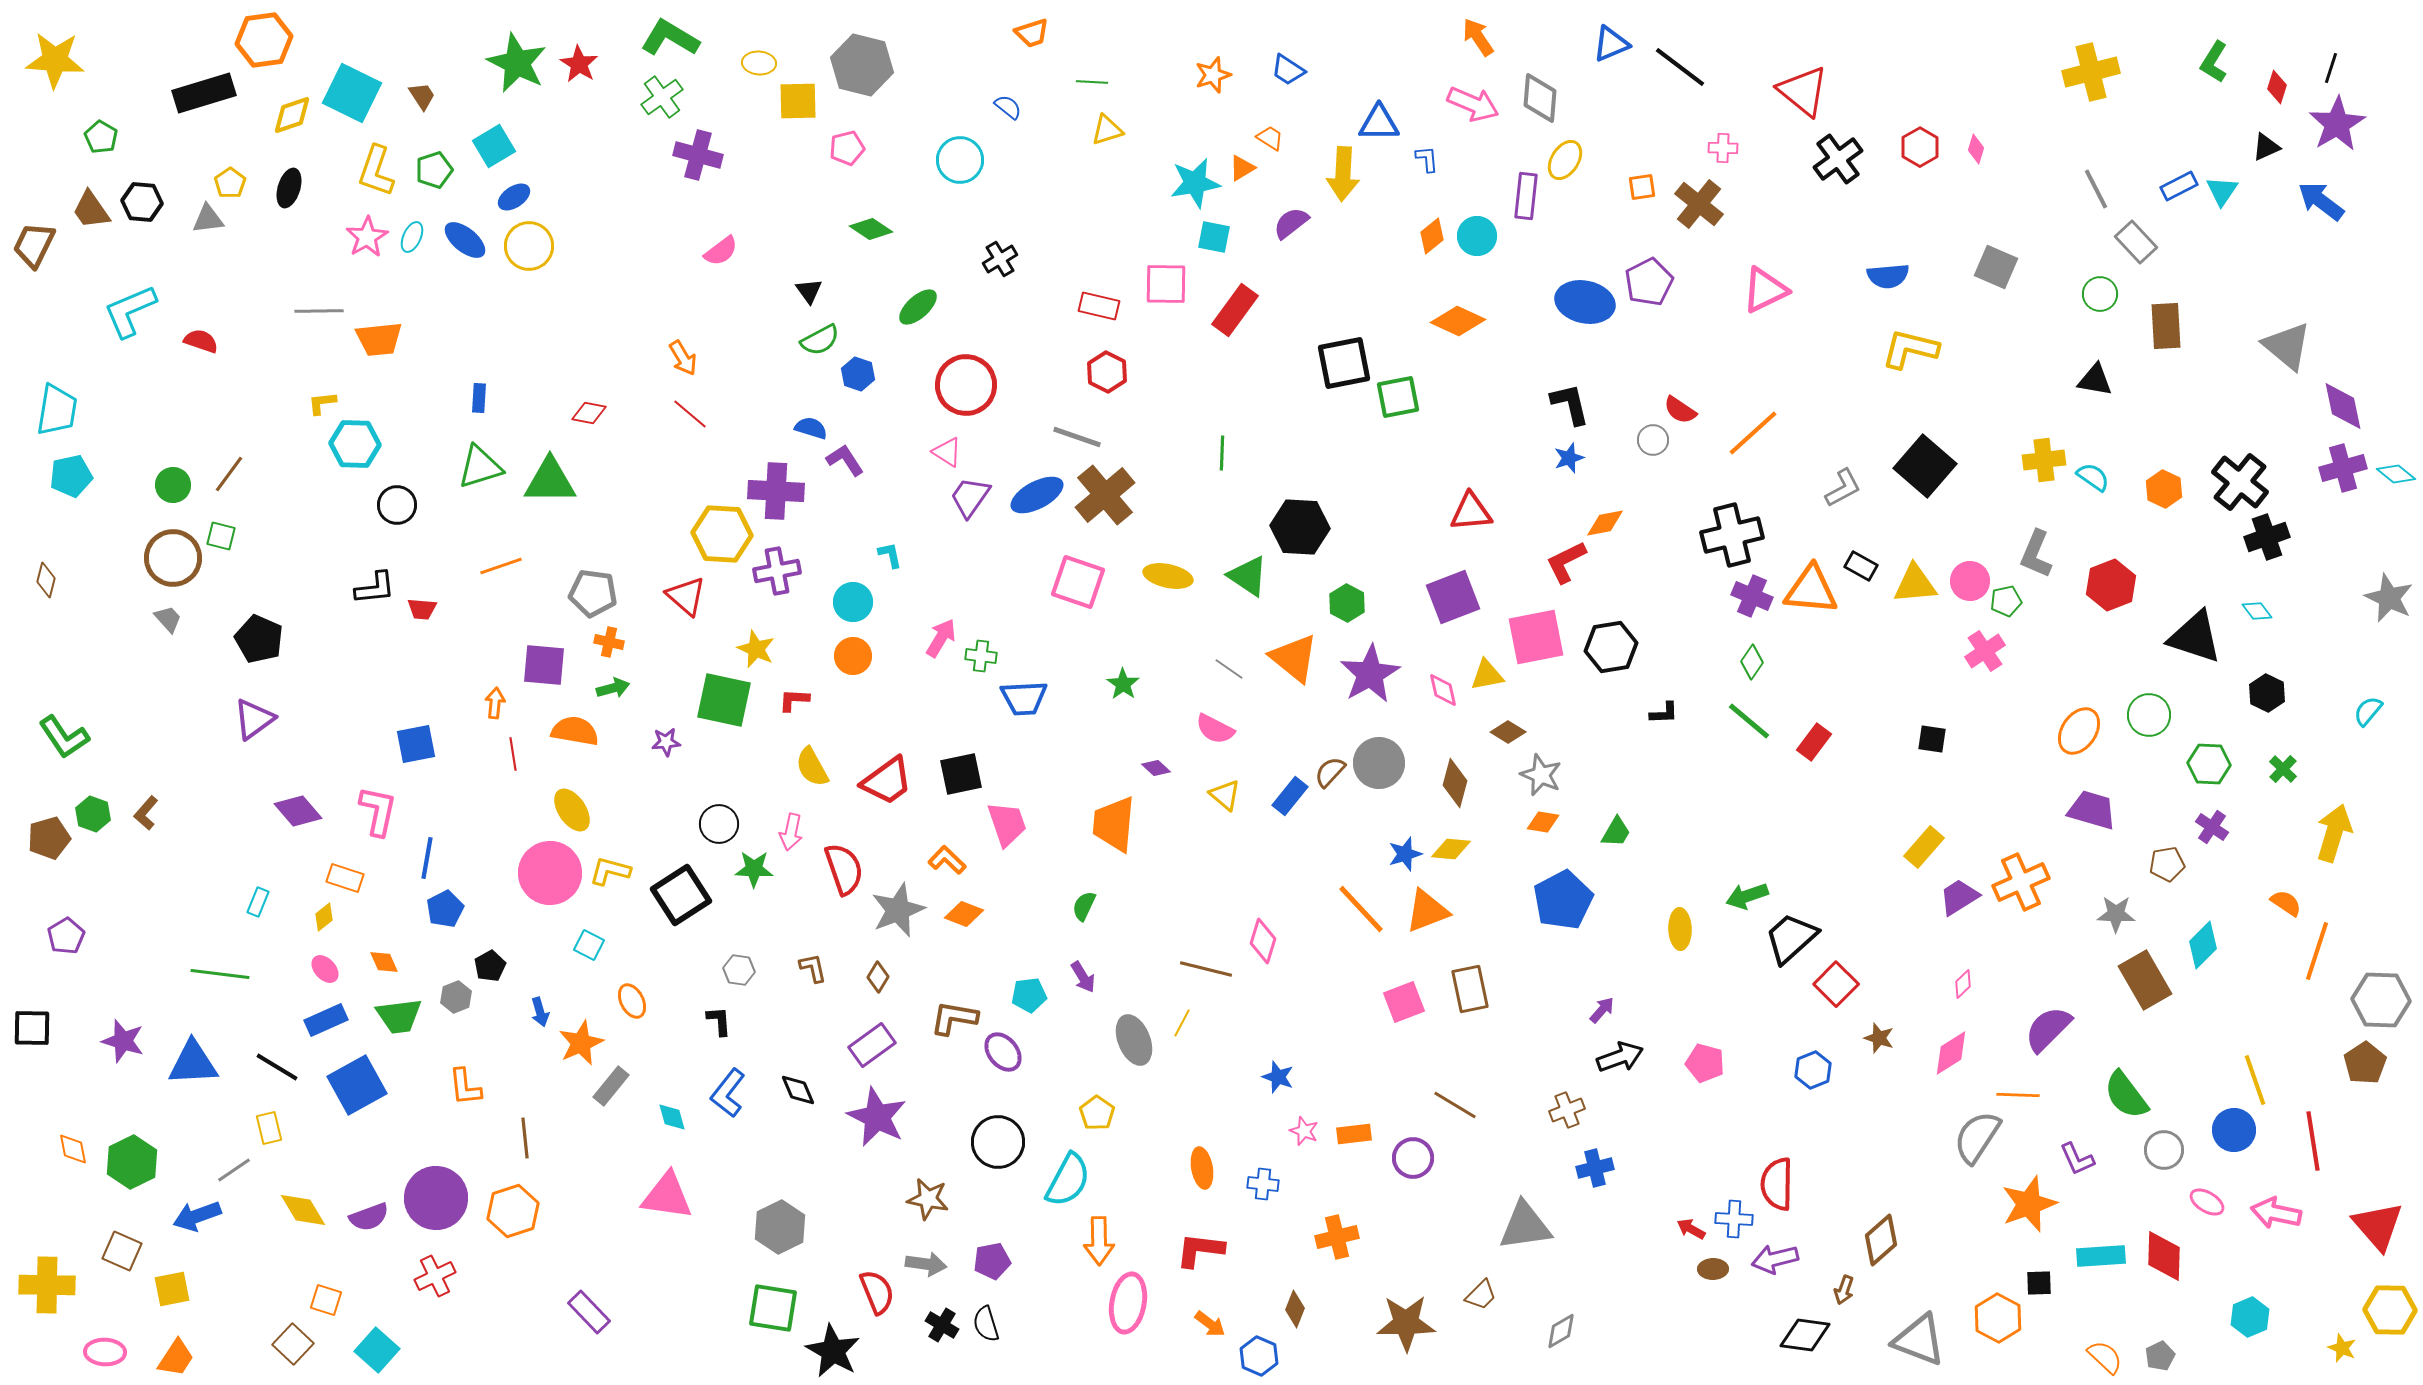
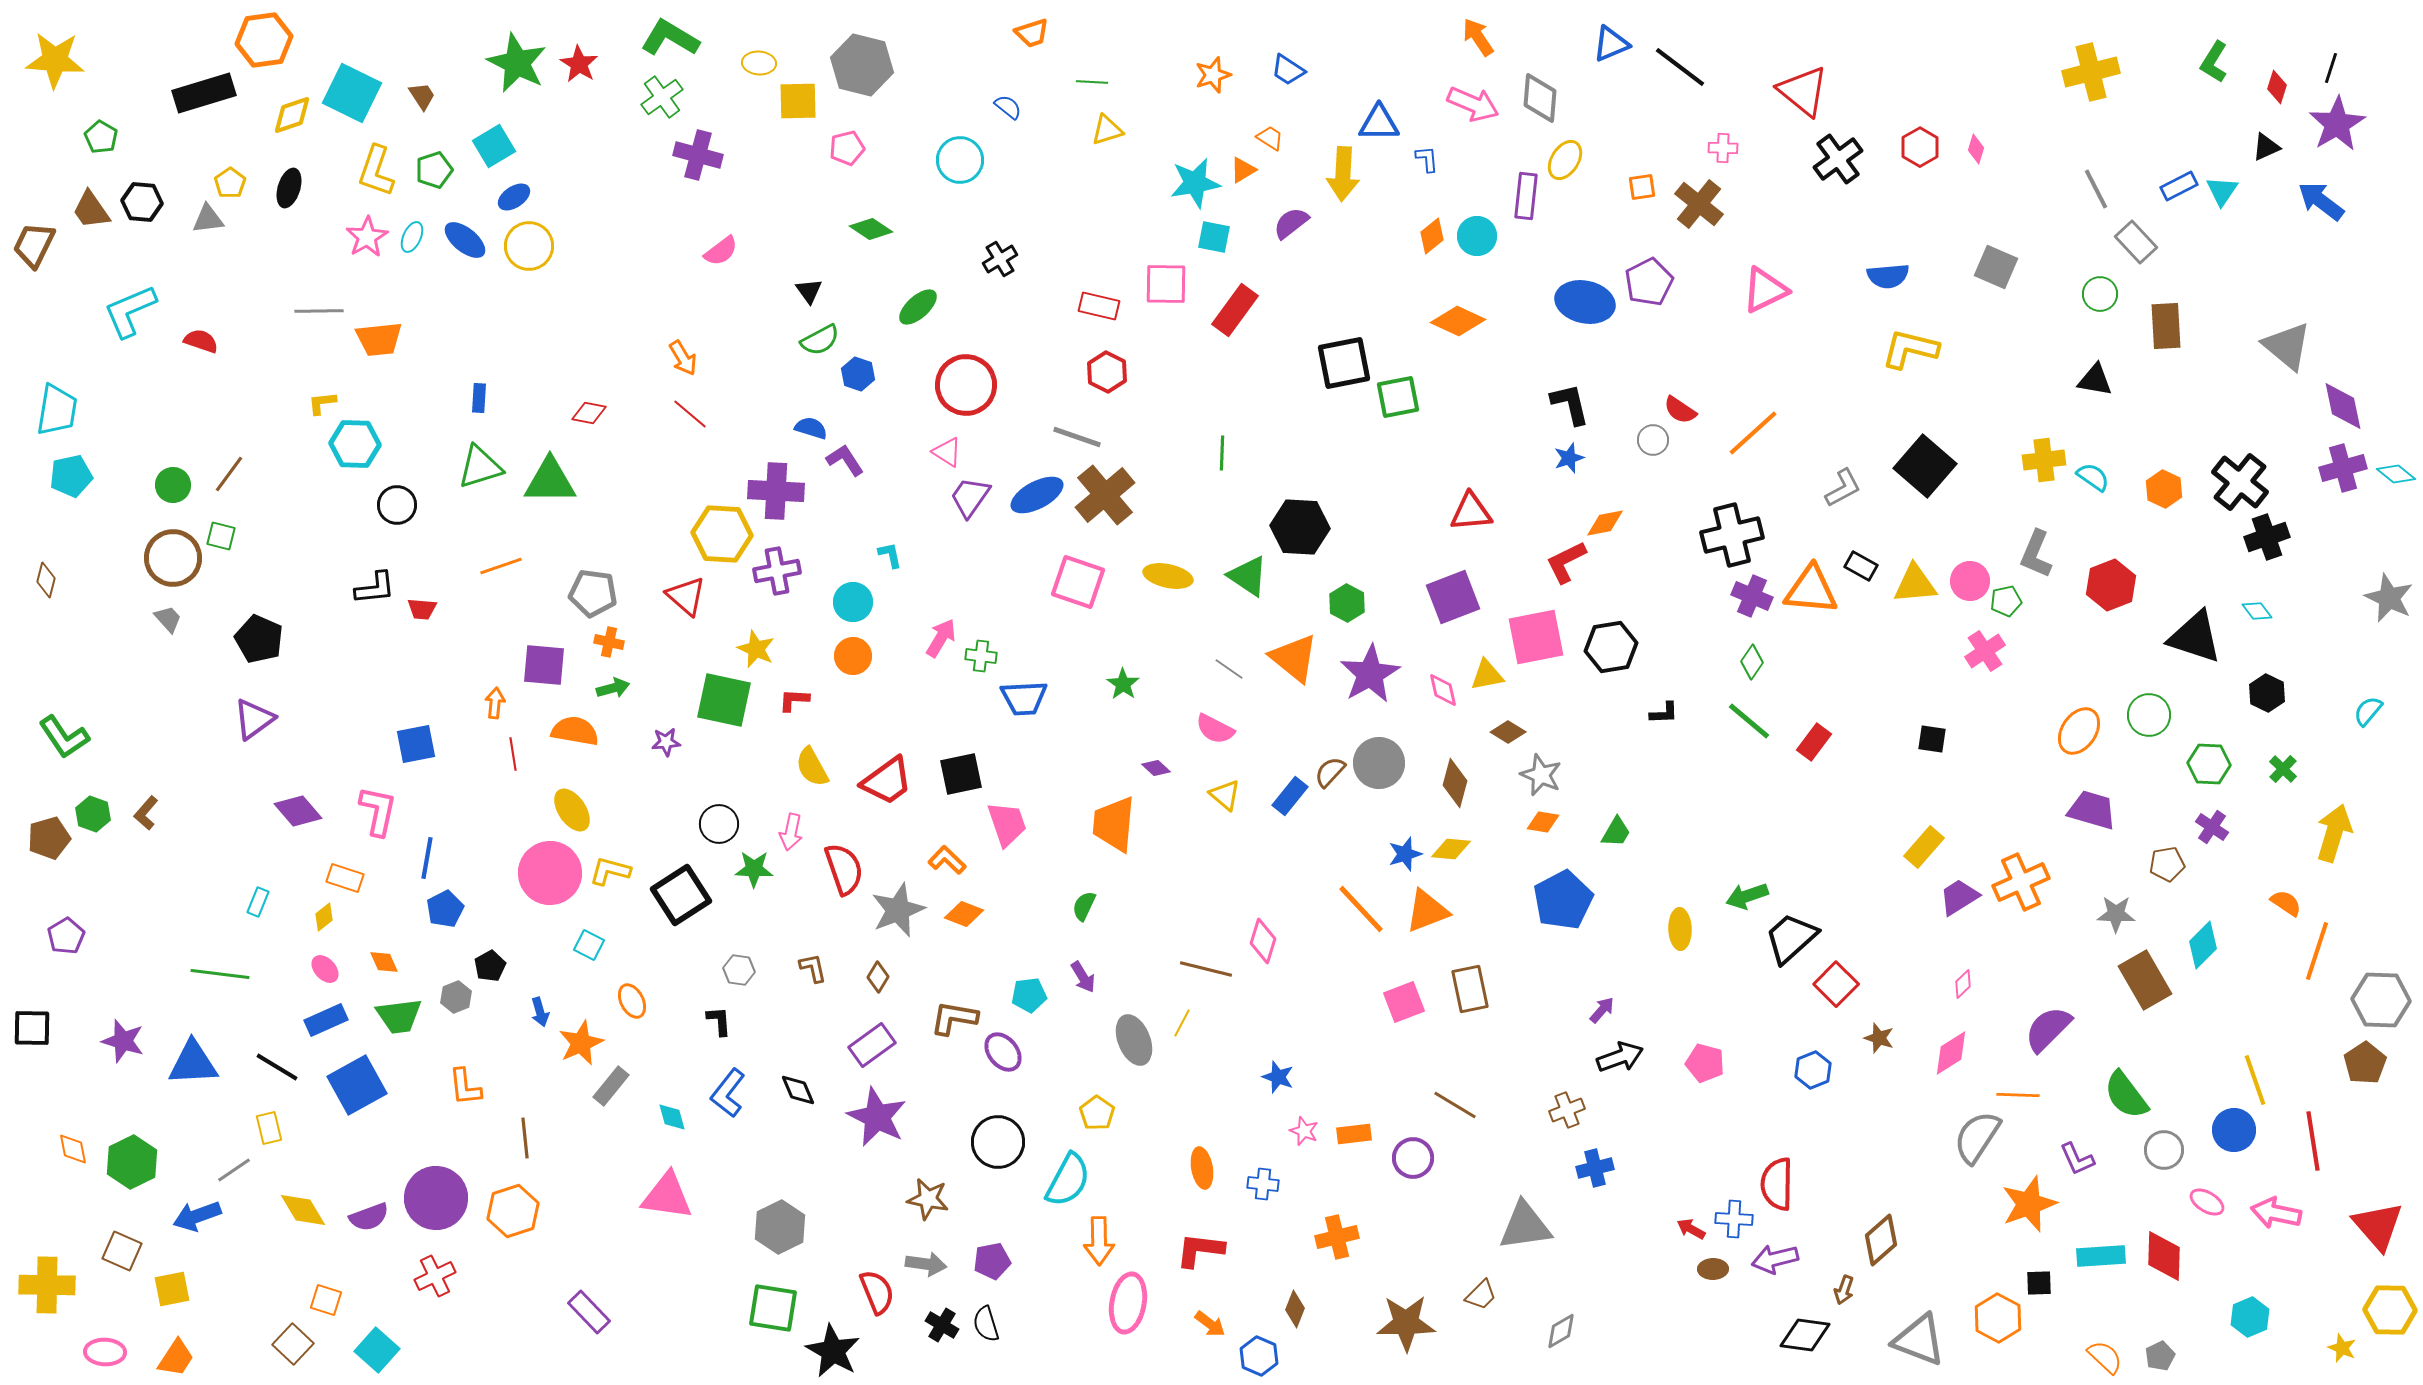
orange triangle at (1242, 168): moved 1 px right, 2 px down
